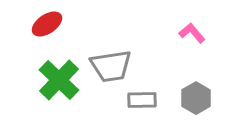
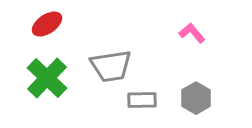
green cross: moved 12 px left, 2 px up
